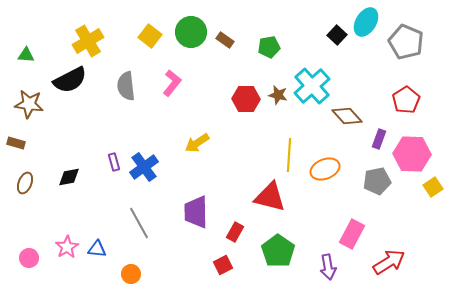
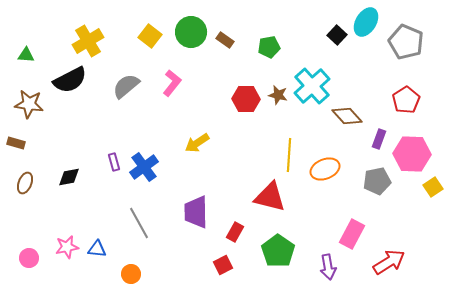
gray semicircle at (126, 86): rotated 56 degrees clockwise
pink star at (67, 247): rotated 20 degrees clockwise
